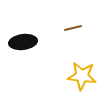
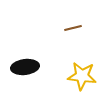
black ellipse: moved 2 px right, 25 px down
